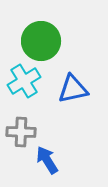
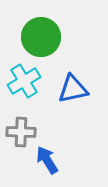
green circle: moved 4 px up
